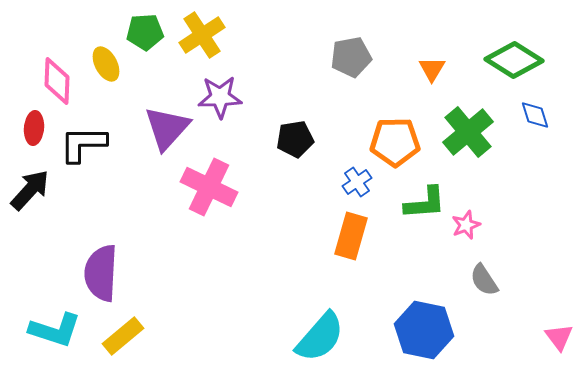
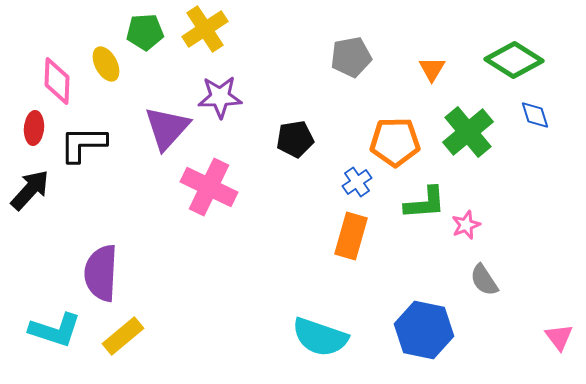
yellow cross: moved 3 px right, 6 px up
cyan semicircle: rotated 68 degrees clockwise
